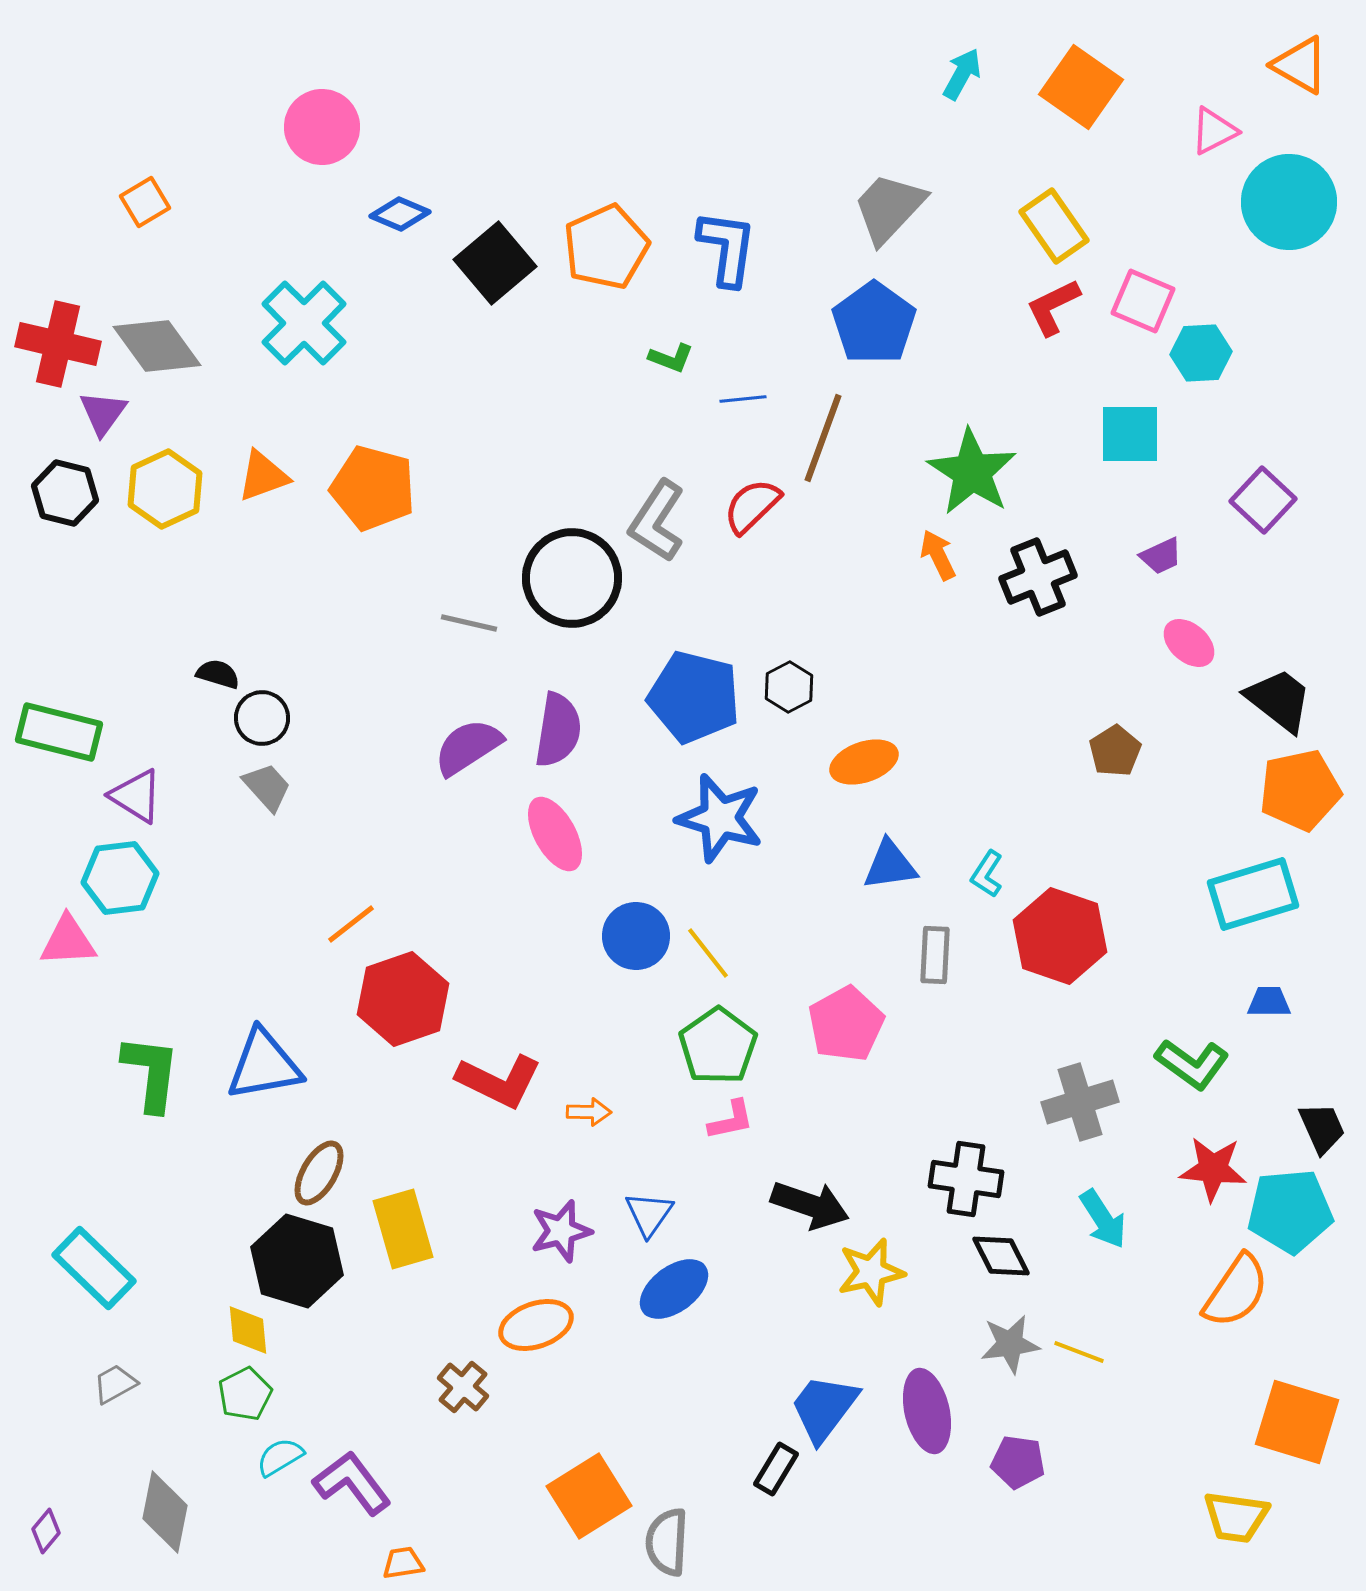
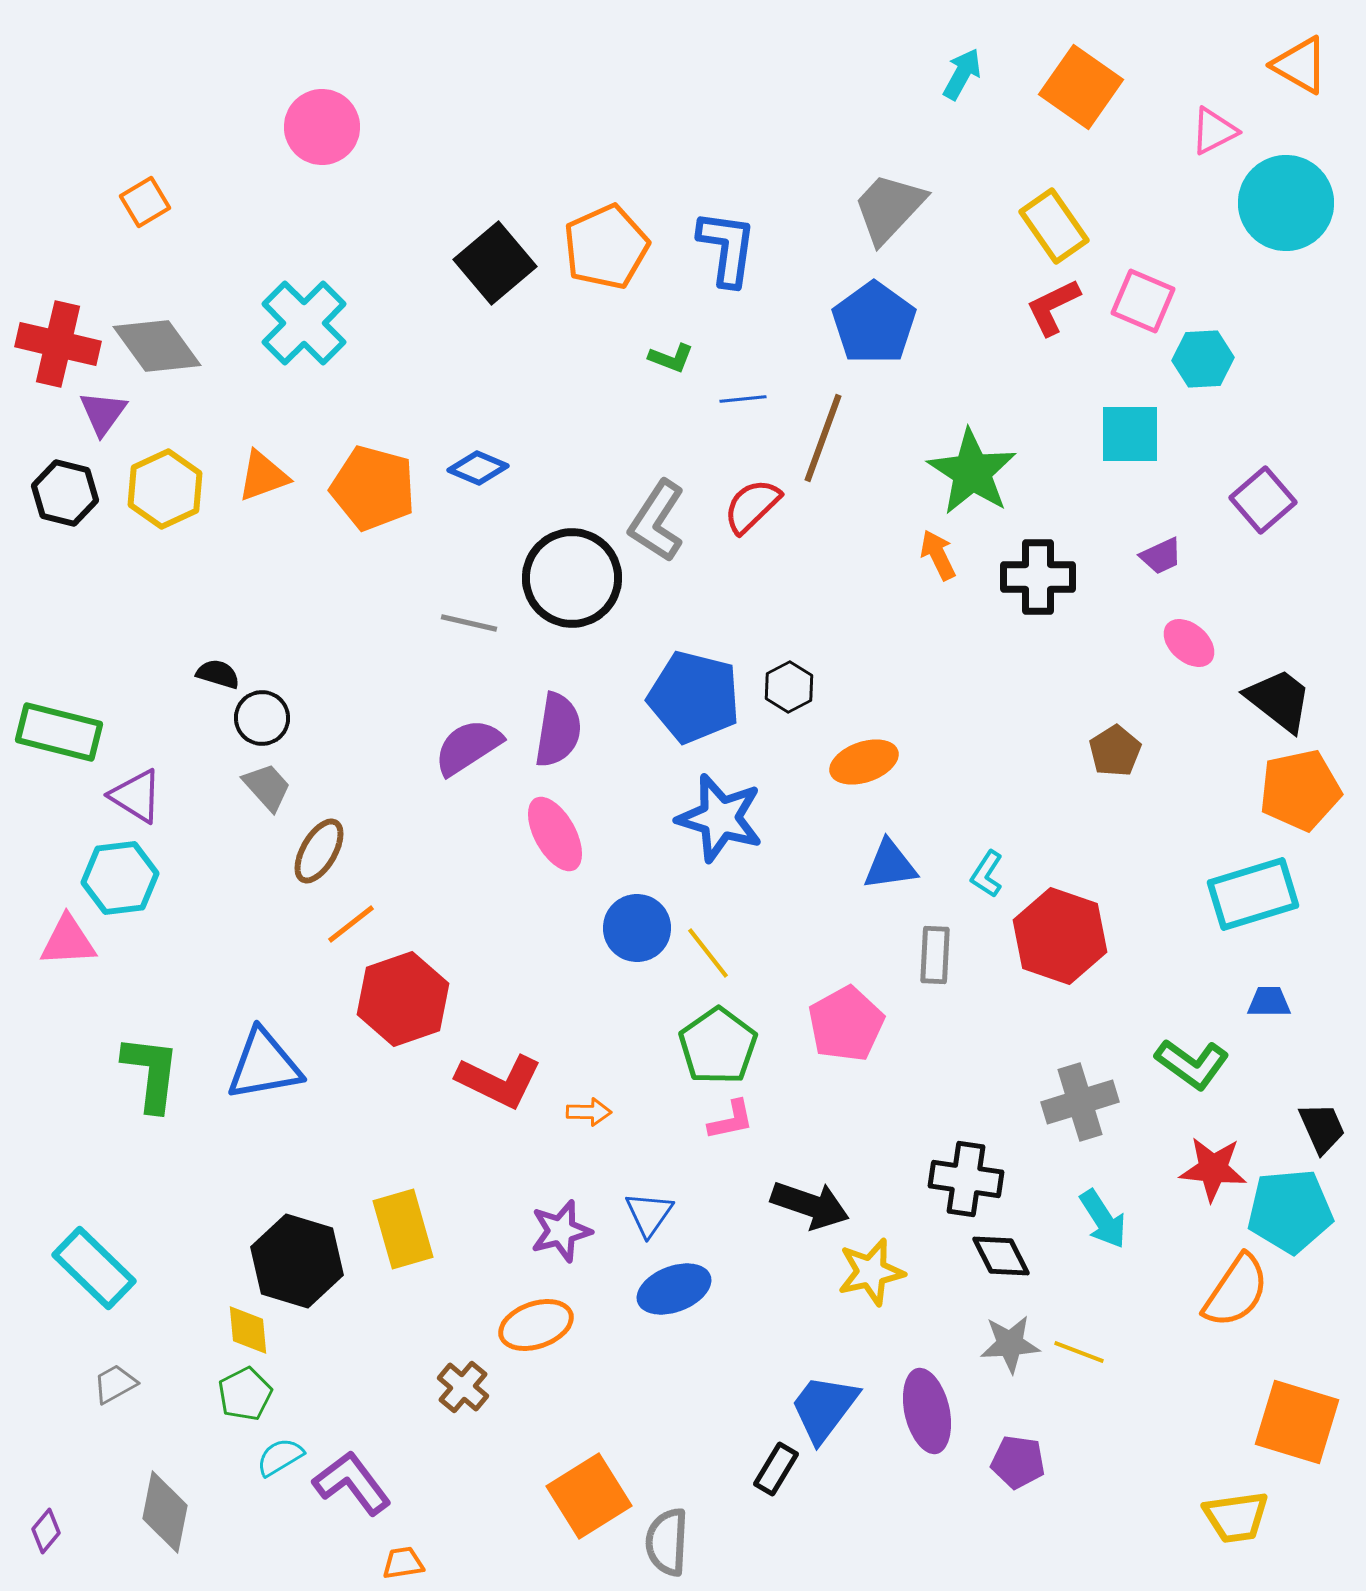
cyan circle at (1289, 202): moved 3 px left, 1 px down
blue diamond at (400, 214): moved 78 px right, 254 px down
cyan hexagon at (1201, 353): moved 2 px right, 6 px down
purple square at (1263, 500): rotated 6 degrees clockwise
black cross at (1038, 577): rotated 22 degrees clockwise
blue circle at (636, 936): moved 1 px right, 8 px up
brown ellipse at (319, 1173): moved 322 px up
blue ellipse at (674, 1289): rotated 16 degrees clockwise
gray star at (1010, 1344): rotated 4 degrees clockwise
yellow trapezoid at (1236, 1517): rotated 16 degrees counterclockwise
